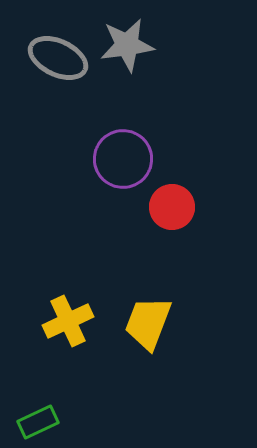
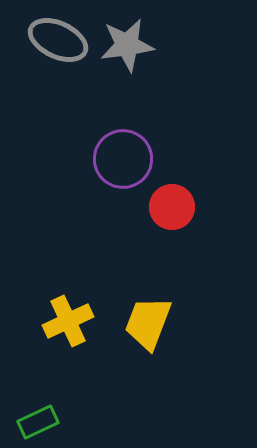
gray ellipse: moved 18 px up
